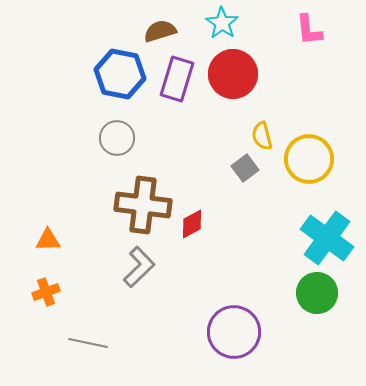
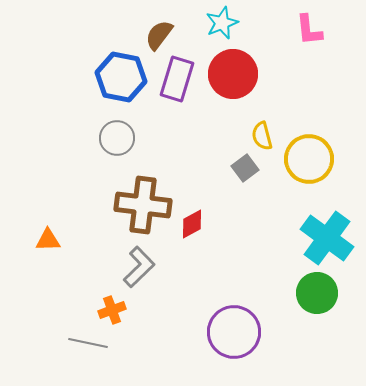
cyan star: rotated 16 degrees clockwise
brown semicircle: moved 1 px left, 4 px down; rotated 36 degrees counterclockwise
blue hexagon: moved 1 px right, 3 px down
orange cross: moved 66 px right, 18 px down
